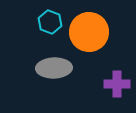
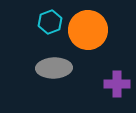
cyan hexagon: rotated 20 degrees clockwise
orange circle: moved 1 px left, 2 px up
